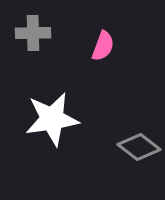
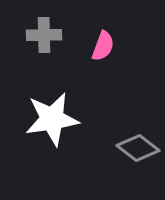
gray cross: moved 11 px right, 2 px down
gray diamond: moved 1 px left, 1 px down
